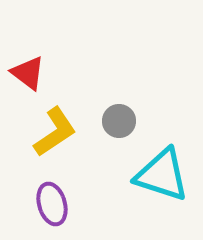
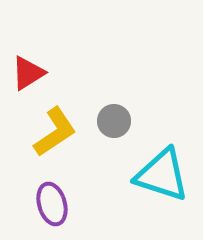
red triangle: rotated 51 degrees clockwise
gray circle: moved 5 px left
